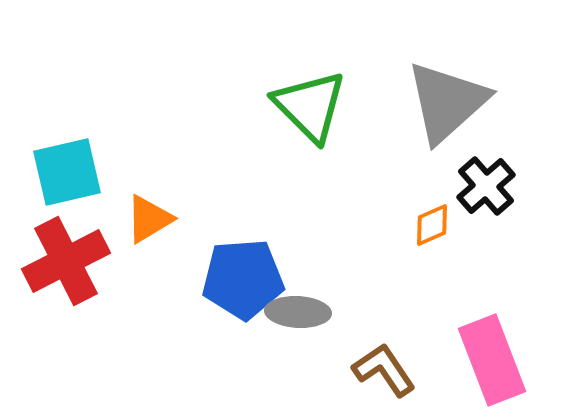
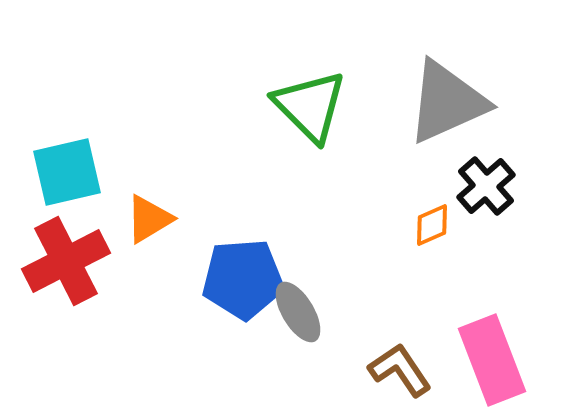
gray triangle: rotated 18 degrees clockwise
gray ellipse: rotated 56 degrees clockwise
brown L-shape: moved 16 px right
